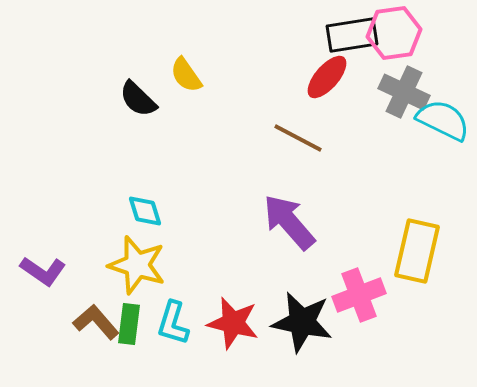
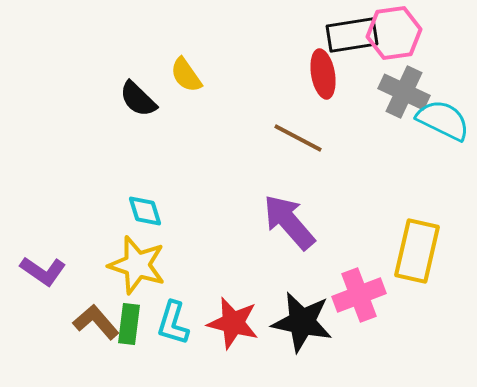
red ellipse: moved 4 px left, 3 px up; rotated 51 degrees counterclockwise
